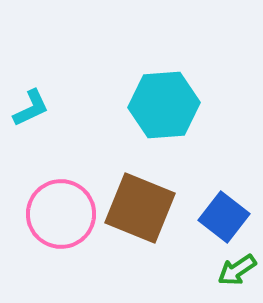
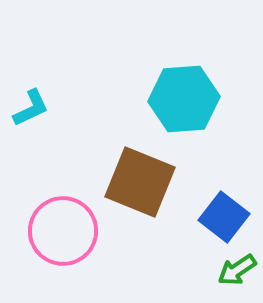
cyan hexagon: moved 20 px right, 6 px up
brown square: moved 26 px up
pink circle: moved 2 px right, 17 px down
